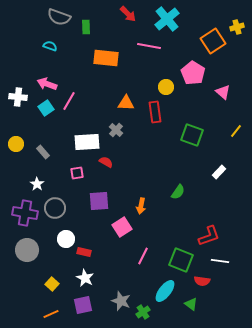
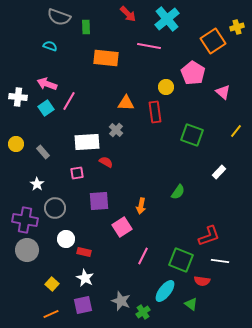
purple cross at (25, 213): moved 7 px down
